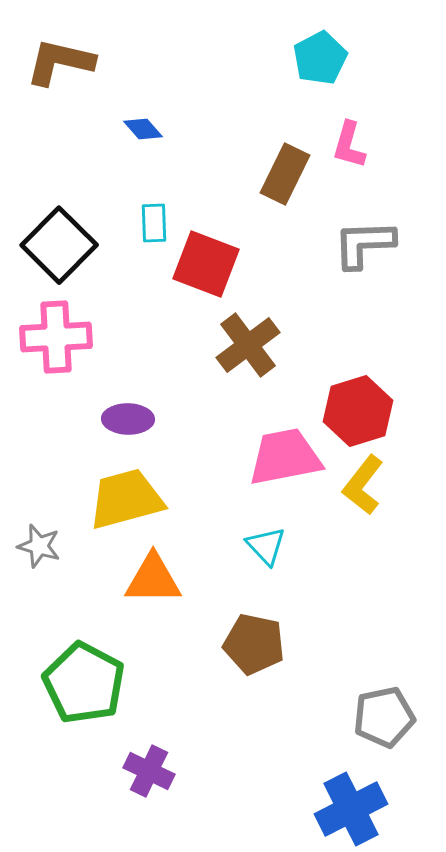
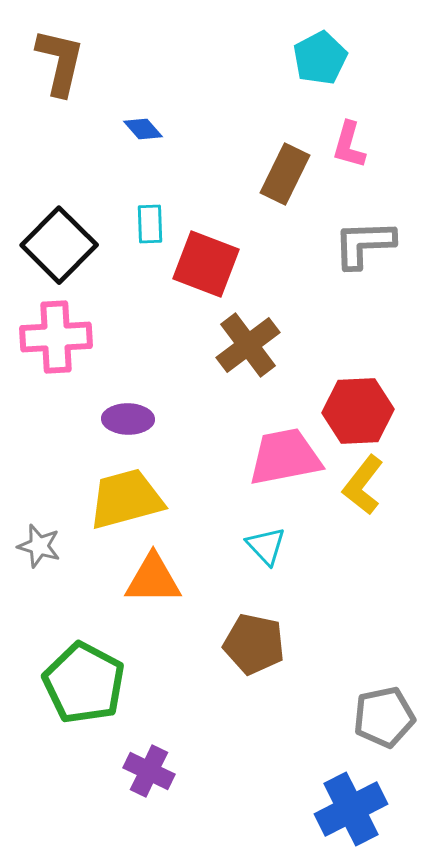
brown L-shape: rotated 90 degrees clockwise
cyan rectangle: moved 4 px left, 1 px down
red hexagon: rotated 14 degrees clockwise
